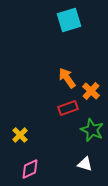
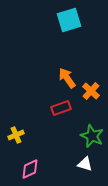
red rectangle: moved 7 px left
green star: moved 6 px down
yellow cross: moved 4 px left; rotated 21 degrees clockwise
